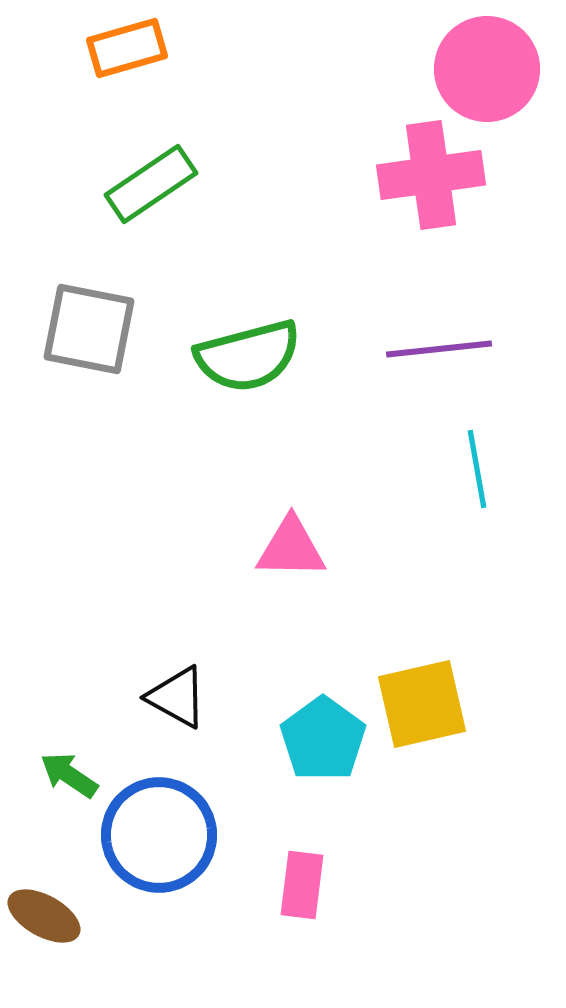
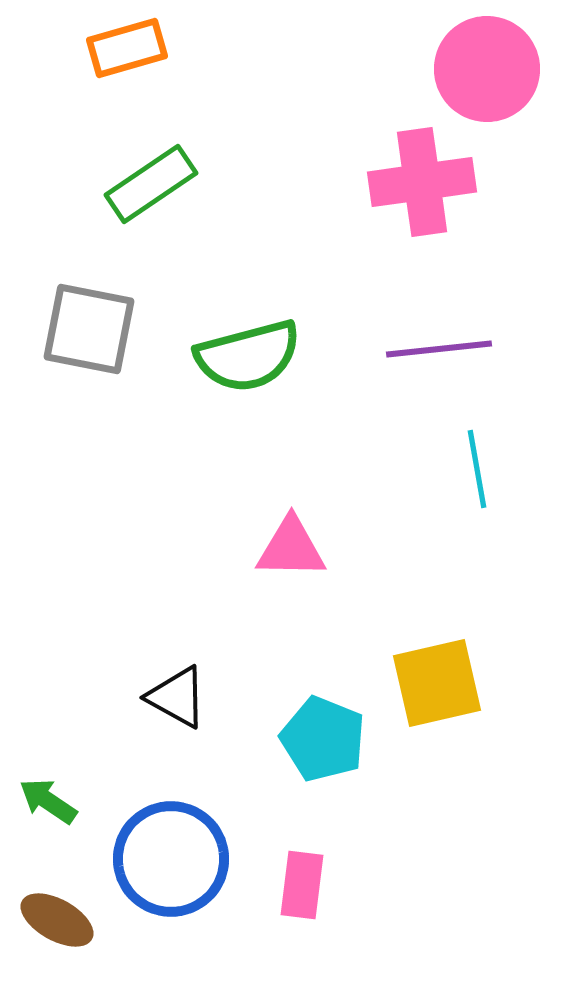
pink cross: moved 9 px left, 7 px down
yellow square: moved 15 px right, 21 px up
cyan pentagon: rotated 14 degrees counterclockwise
green arrow: moved 21 px left, 26 px down
blue circle: moved 12 px right, 24 px down
brown ellipse: moved 13 px right, 4 px down
